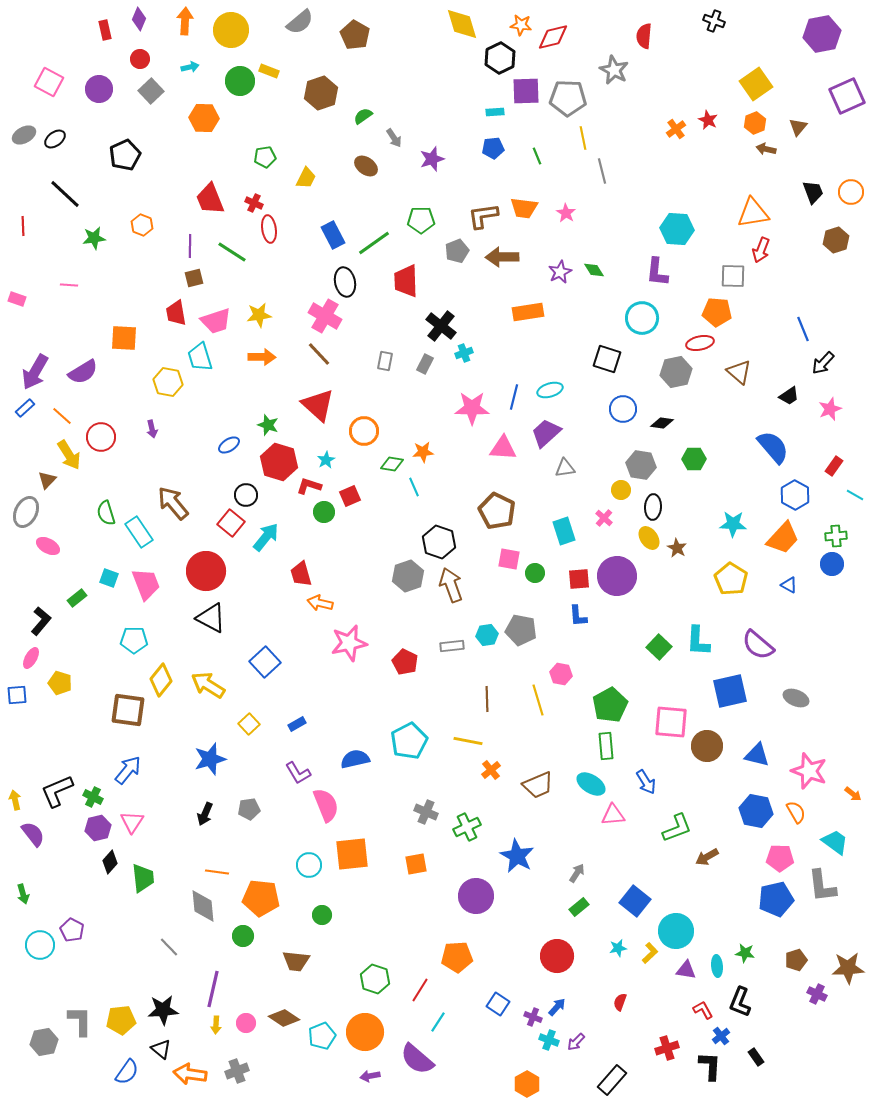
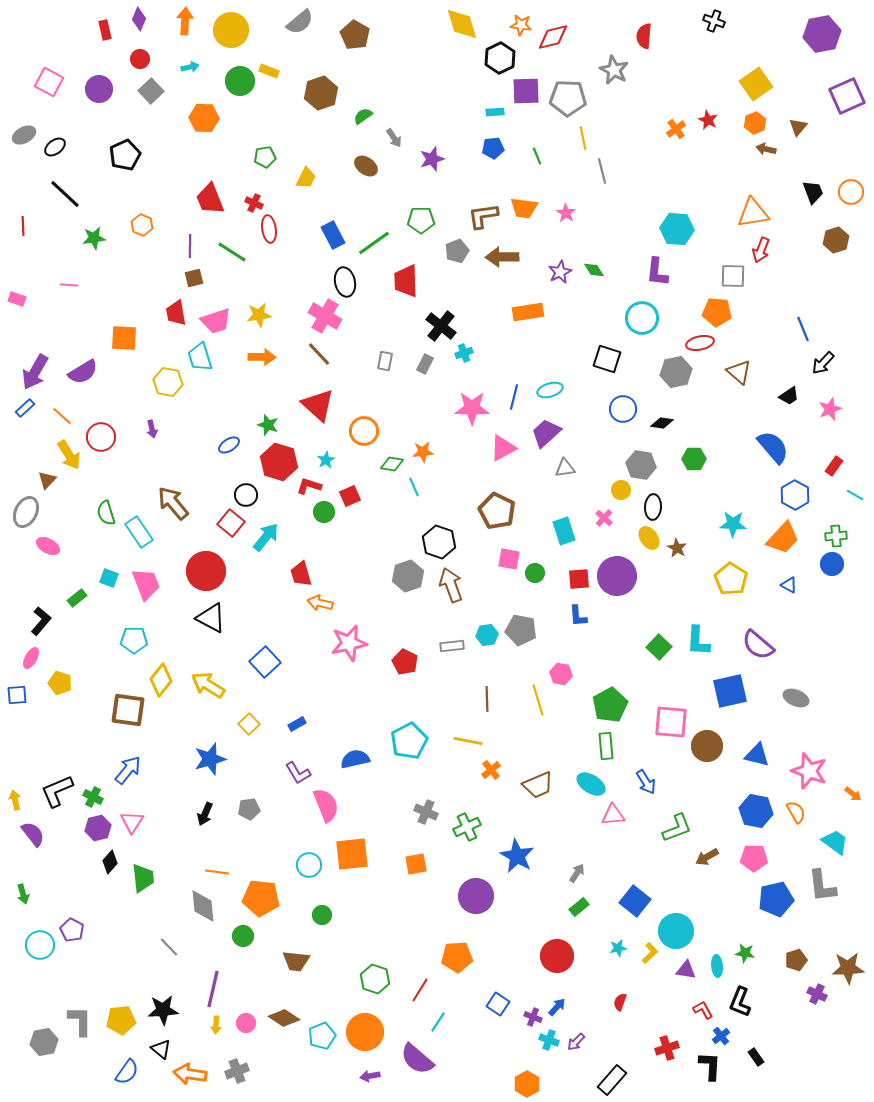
black ellipse at (55, 139): moved 8 px down
pink triangle at (503, 448): rotated 32 degrees counterclockwise
pink pentagon at (780, 858): moved 26 px left
